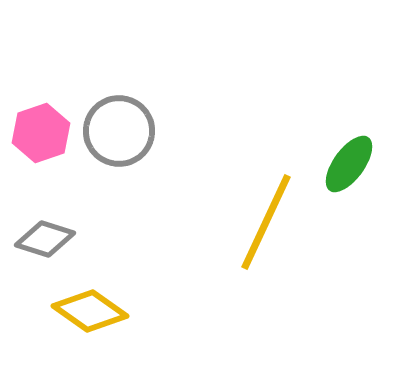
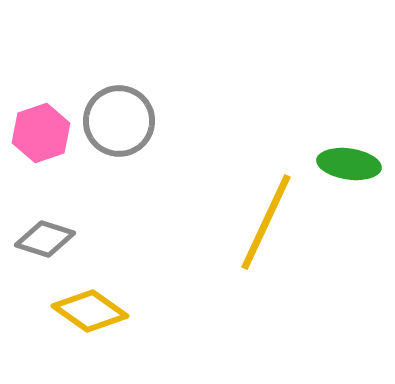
gray circle: moved 10 px up
green ellipse: rotated 62 degrees clockwise
